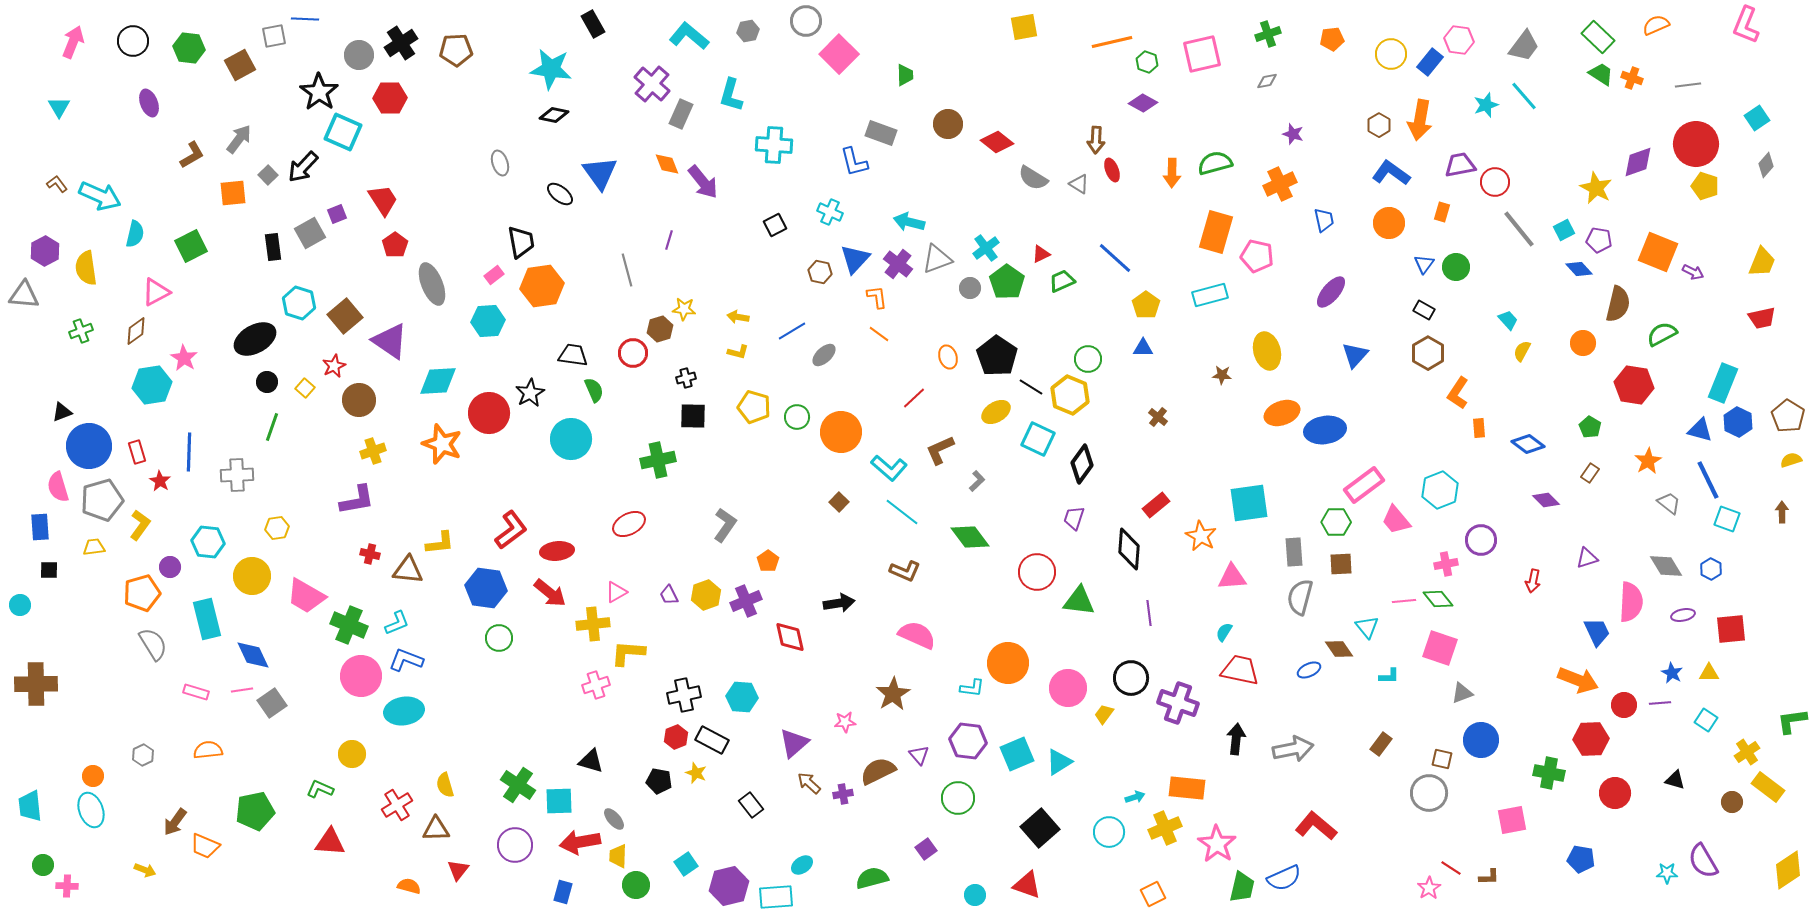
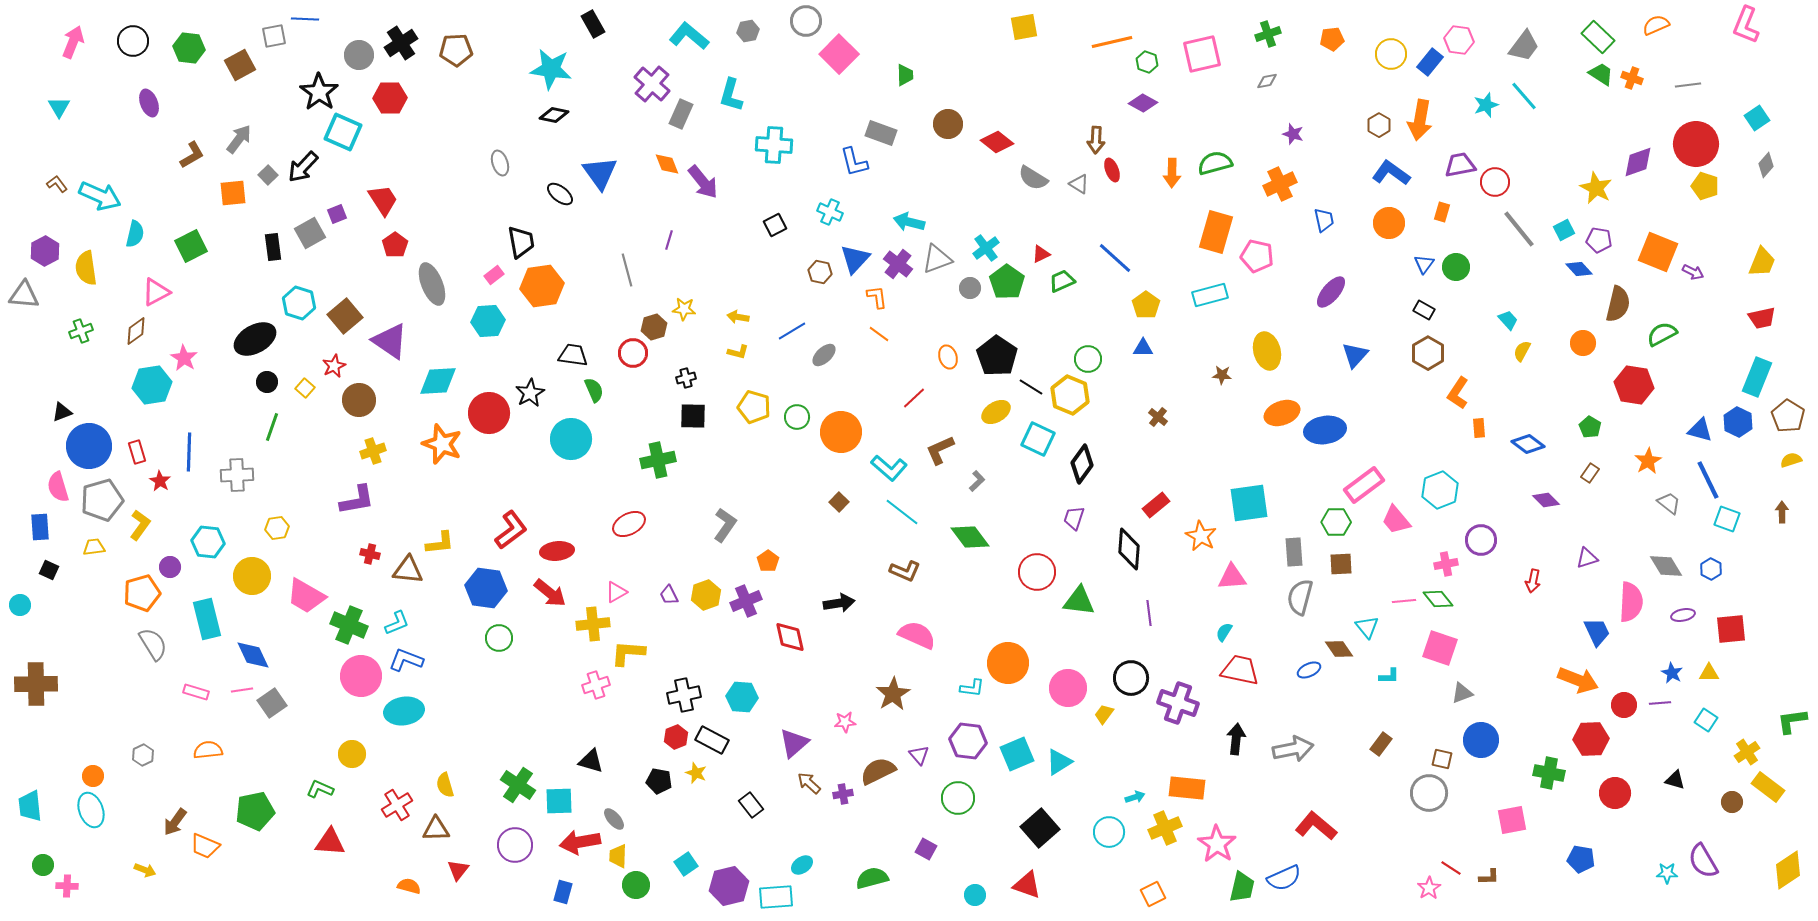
brown hexagon at (660, 329): moved 6 px left, 2 px up
cyan rectangle at (1723, 383): moved 34 px right, 6 px up
black square at (49, 570): rotated 24 degrees clockwise
purple square at (926, 849): rotated 25 degrees counterclockwise
